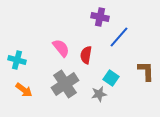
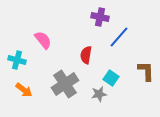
pink semicircle: moved 18 px left, 8 px up
